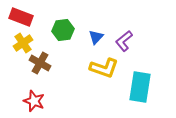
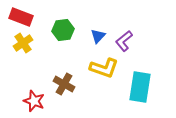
blue triangle: moved 2 px right, 1 px up
brown cross: moved 24 px right, 21 px down
